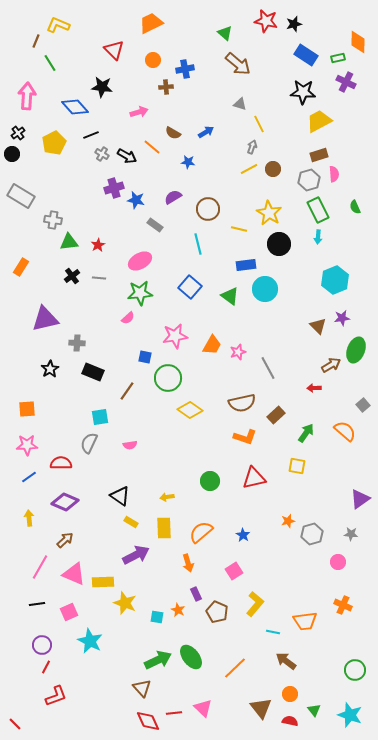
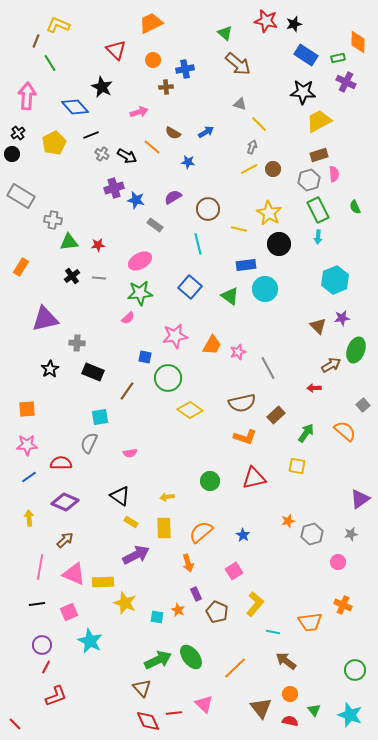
red triangle at (114, 50): moved 2 px right
black star at (102, 87): rotated 20 degrees clockwise
yellow line at (259, 124): rotated 18 degrees counterclockwise
red star at (98, 245): rotated 24 degrees clockwise
pink semicircle at (130, 445): moved 8 px down
gray star at (351, 534): rotated 16 degrees counterclockwise
pink line at (40, 567): rotated 20 degrees counterclockwise
orange trapezoid at (305, 621): moved 5 px right, 1 px down
pink triangle at (203, 708): moved 1 px right, 4 px up
